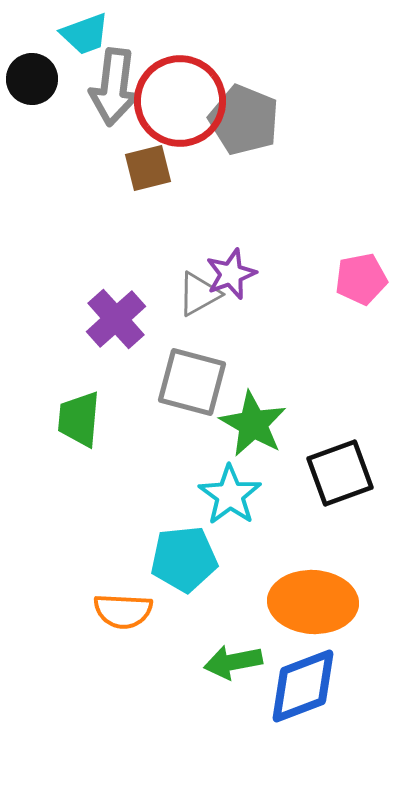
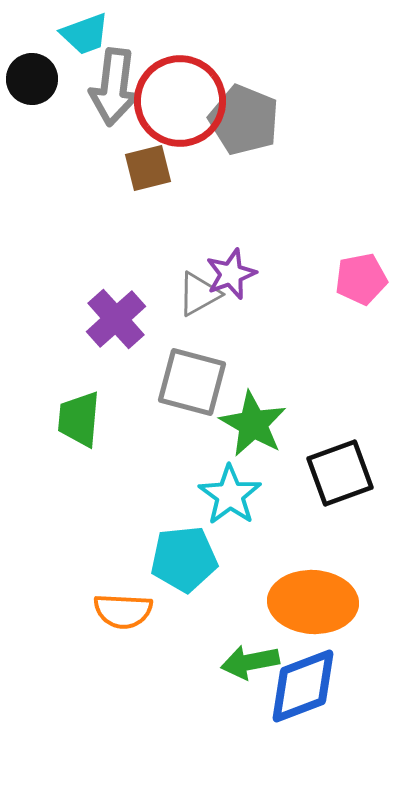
green arrow: moved 17 px right
